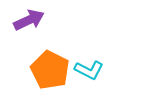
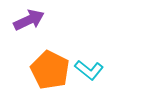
cyan L-shape: rotated 12 degrees clockwise
